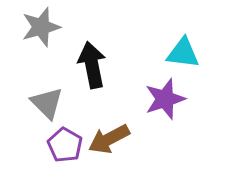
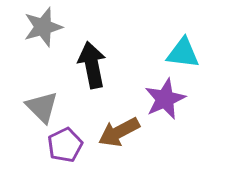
gray star: moved 2 px right
purple star: rotated 6 degrees counterclockwise
gray triangle: moved 5 px left, 4 px down
brown arrow: moved 10 px right, 7 px up
purple pentagon: rotated 16 degrees clockwise
